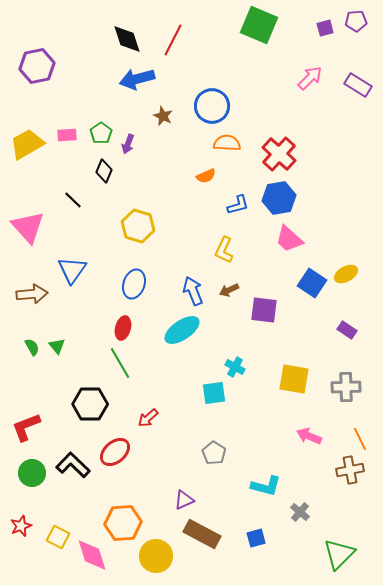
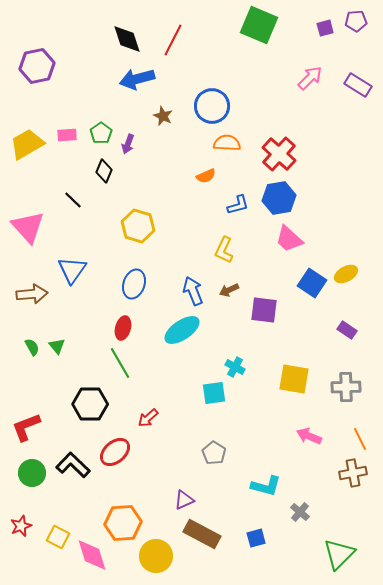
brown cross at (350, 470): moved 3 px right, 3 px down
